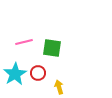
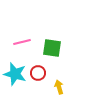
pink line: moved 2 px left
cyan star: rotated 25 degrees counterclockwise
